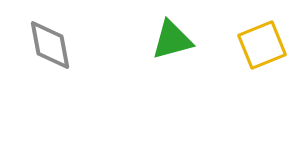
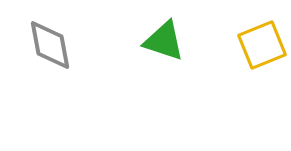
green triangle: moved 8 px left, 1 px down; rotated 33 degrees clockwise
